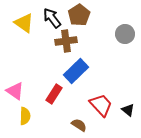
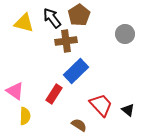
yellow triangle: rotated 20 degrees counterclockwise
